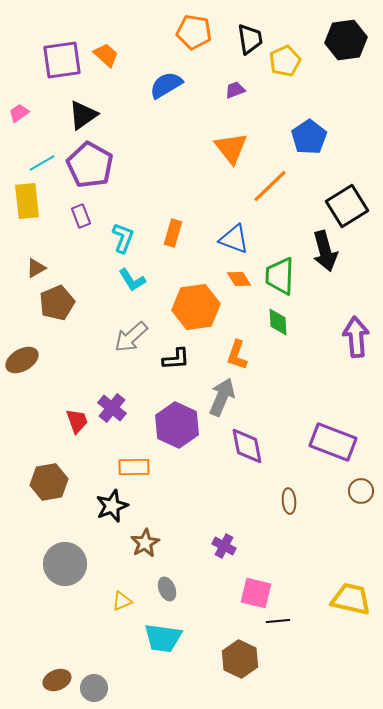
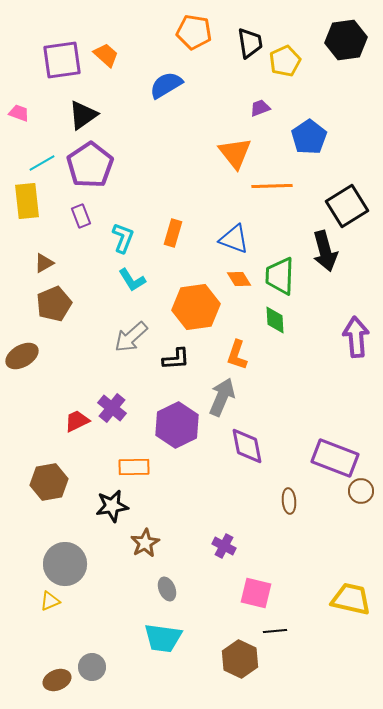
black trapezoid at (250, 39): moved 4 px down
purple trapezoid at (235, 90): moved 25 px right, 18 px down
pink trapezoid at (19, 113): rotated 55 degrees clockwise
orange triangle at (231, 148): moved 4 px right, 5 px down
purple pentagon at (90, 165): rotated 9 degrees clockwise
orange line at (270, 186): moved 2 px right; rotated 42 degrees clockwise
brown triangle at (36, 268): moved 8 px right, 5 px up
brown pentagon at (57, 303): moved 3 px left, 1 px down
green diamond at (278, 322): moved 3 px left, 2 px up
brown ellipse at (22, 360): moved 4 px up
red trapezoid at (77, 421): rotated 96 degrees counterclockwise
purple hexagon at (177, 425): rotated 9 degrees clockwise
purple rectangle at (333, 442): moved 2 px right, 16 px down
black star at (112, 506): rotated 12 degrees clockwise
yellow triangle at (122, 601): moved 72 px left
black line at (278, 621): moved 3 px left, 10 px down
gray circle at (94, 688): moved 2 px left, 21 px up
